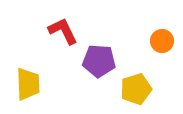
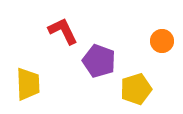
purple pentagon: rotated 16 degrees clockwise
